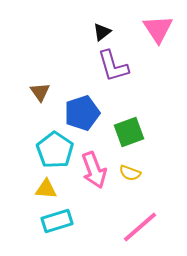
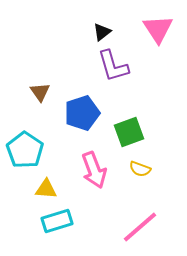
cyan pentagon: moved 30 px left
yellow semicircle: moved 10 px right, 4 px up
